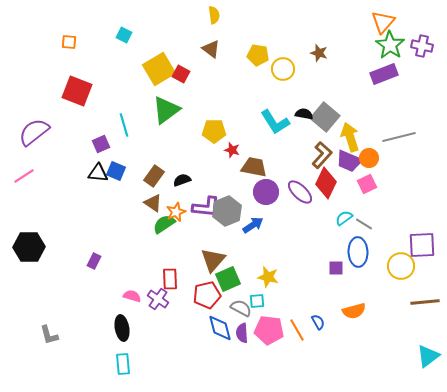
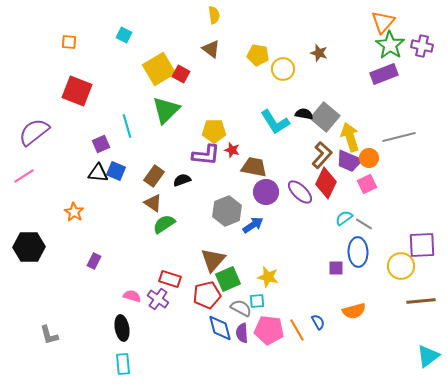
green triangle at (166, 110): rotated 8 degrees counterclockwise
cyan line at (124, 125): moved 3 px right, 1 px down
purple L-shape at (206, 207): moved 52 px up
orange star at (176, 212): moved 102 px left; rotated 18 degrees counterclockwise
red rectangle at (170, 279): rotated 70 degrees counterclockwise
brown line at (425, 302): moved 4 px left, 1 px up
